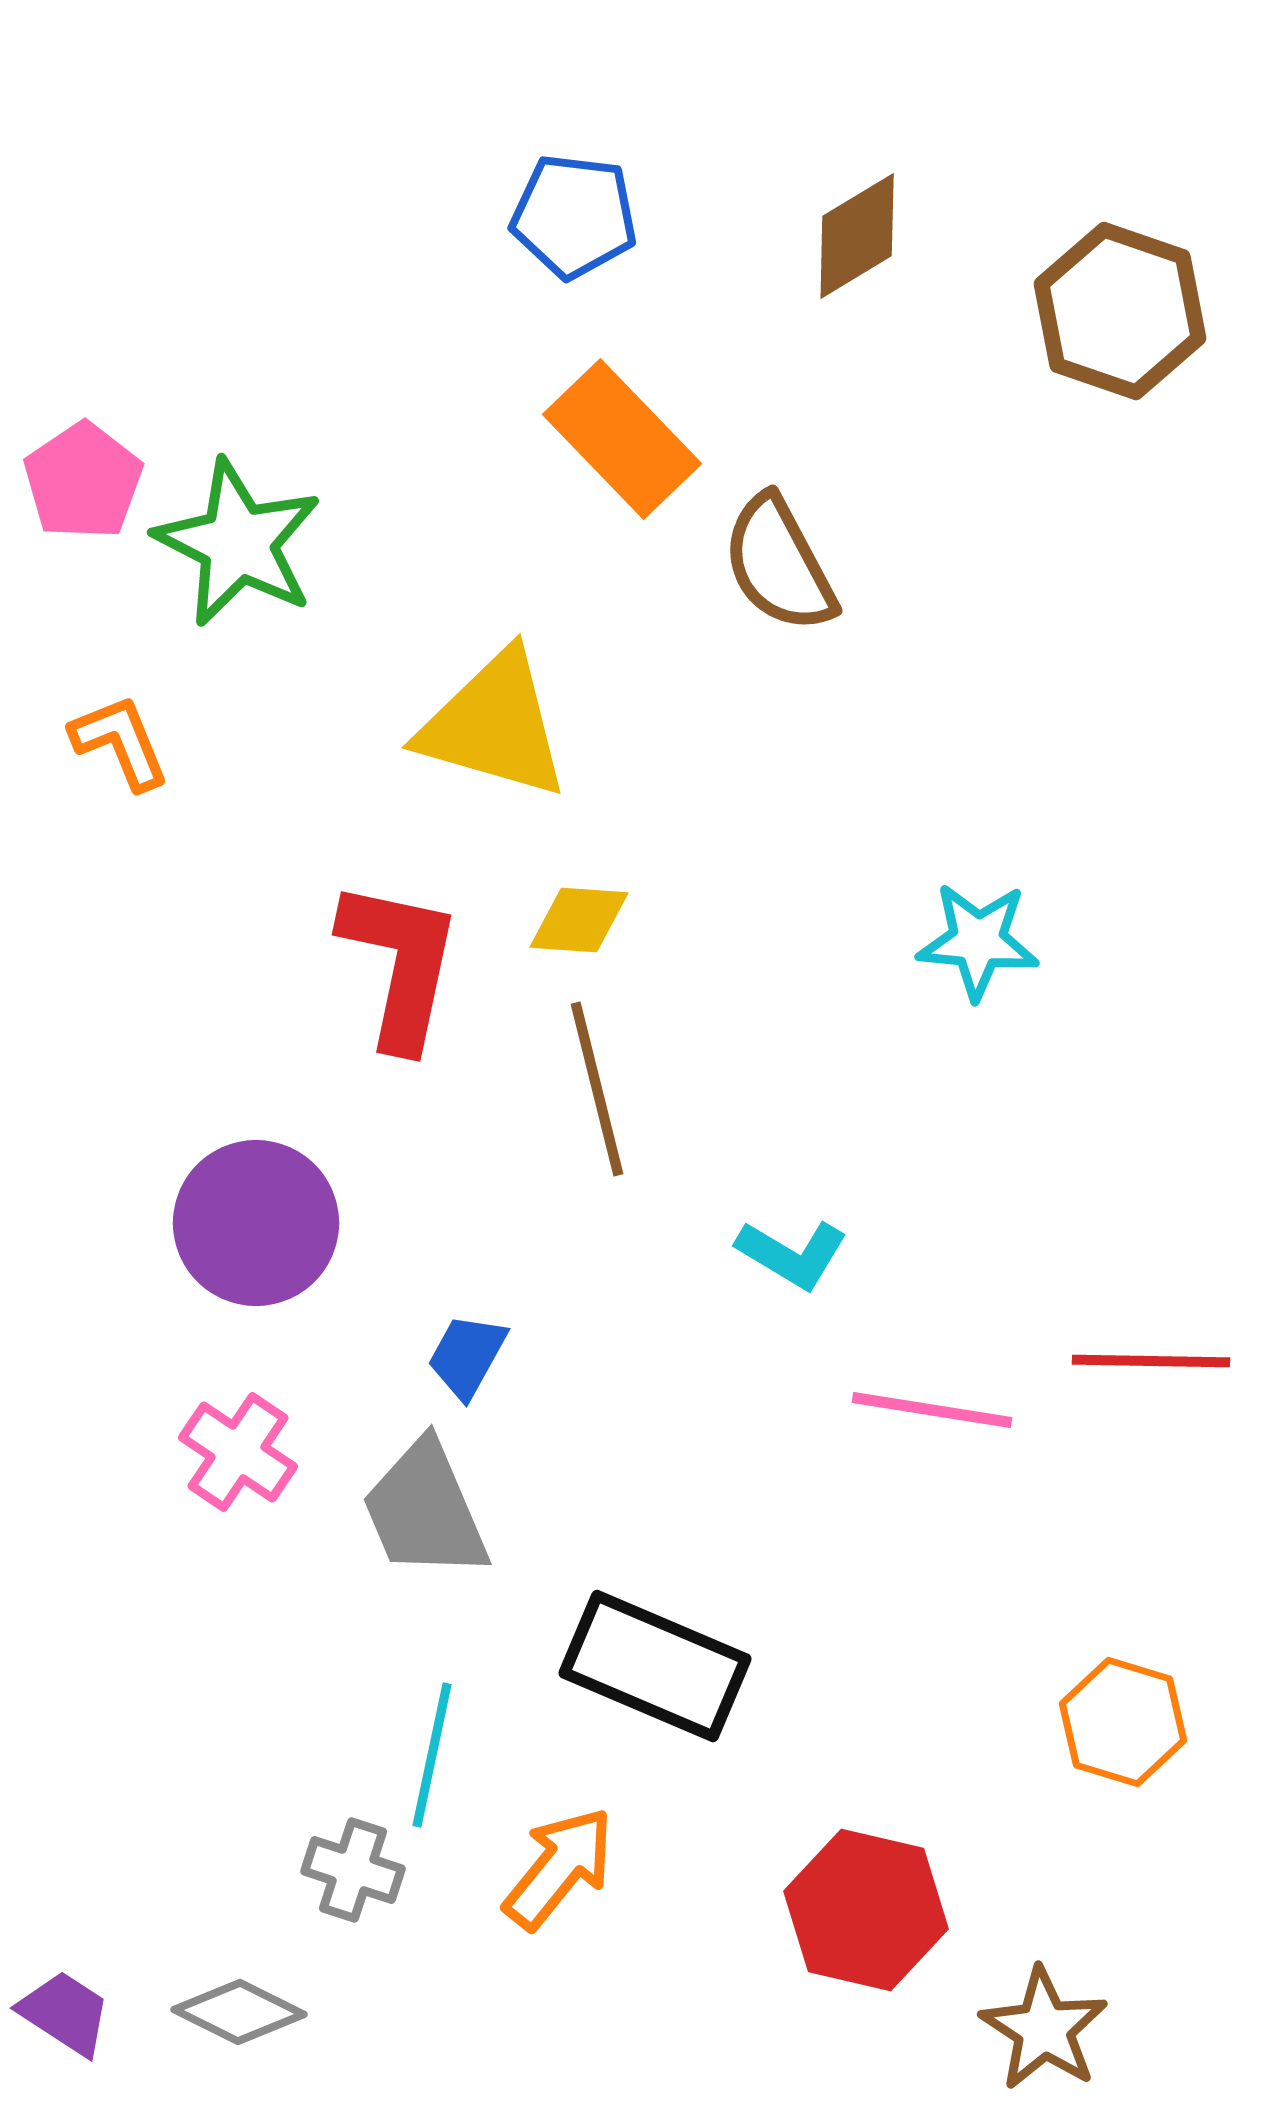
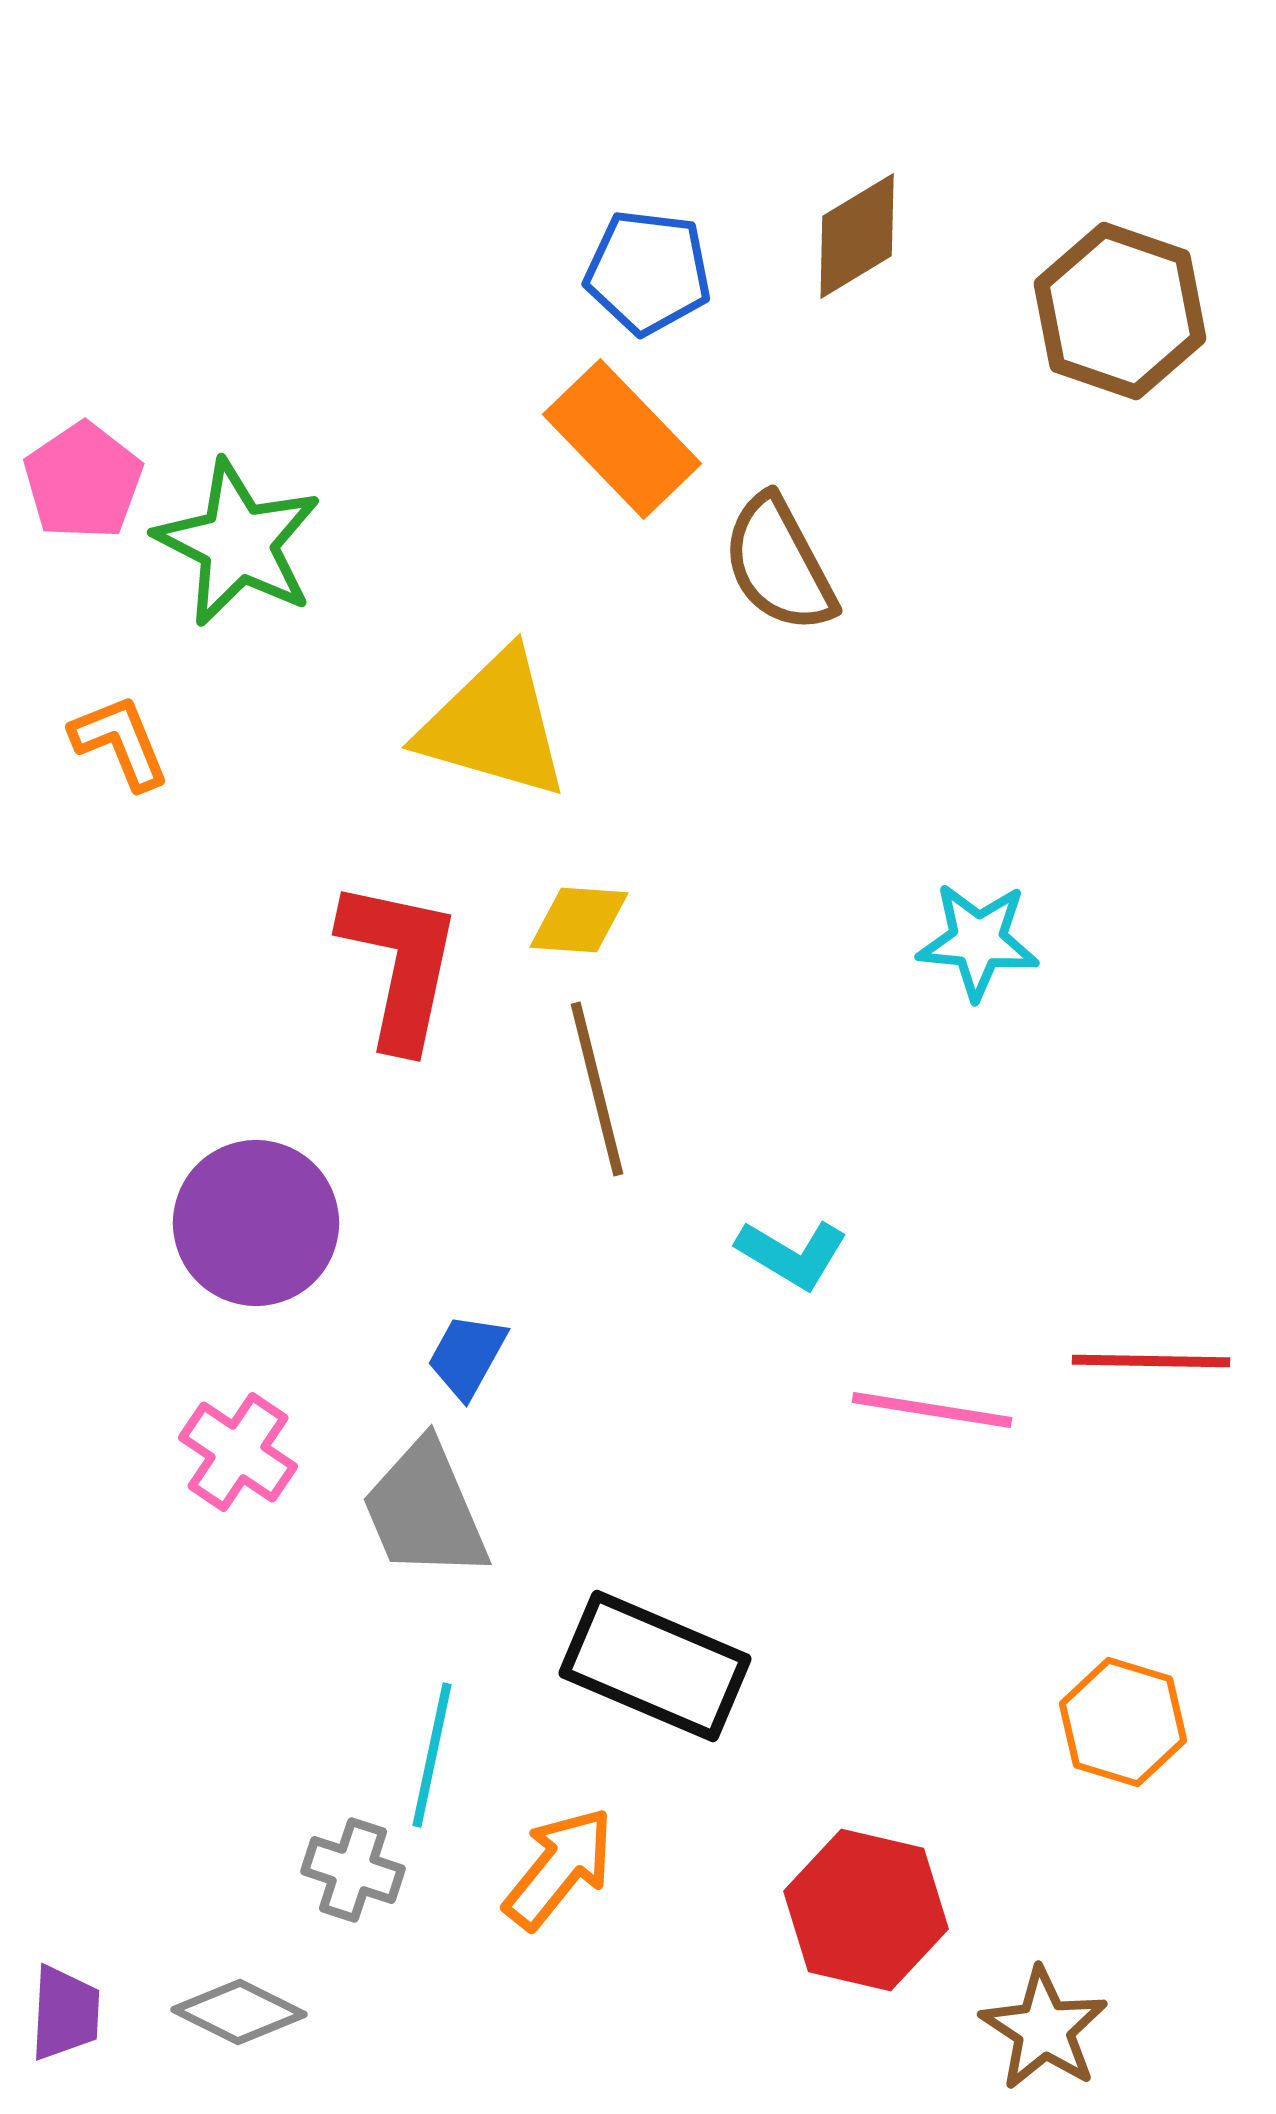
blue pentagon: moved 74 px right, 56 px down
purple trapezoid: rotated 60 degrees clockwise
